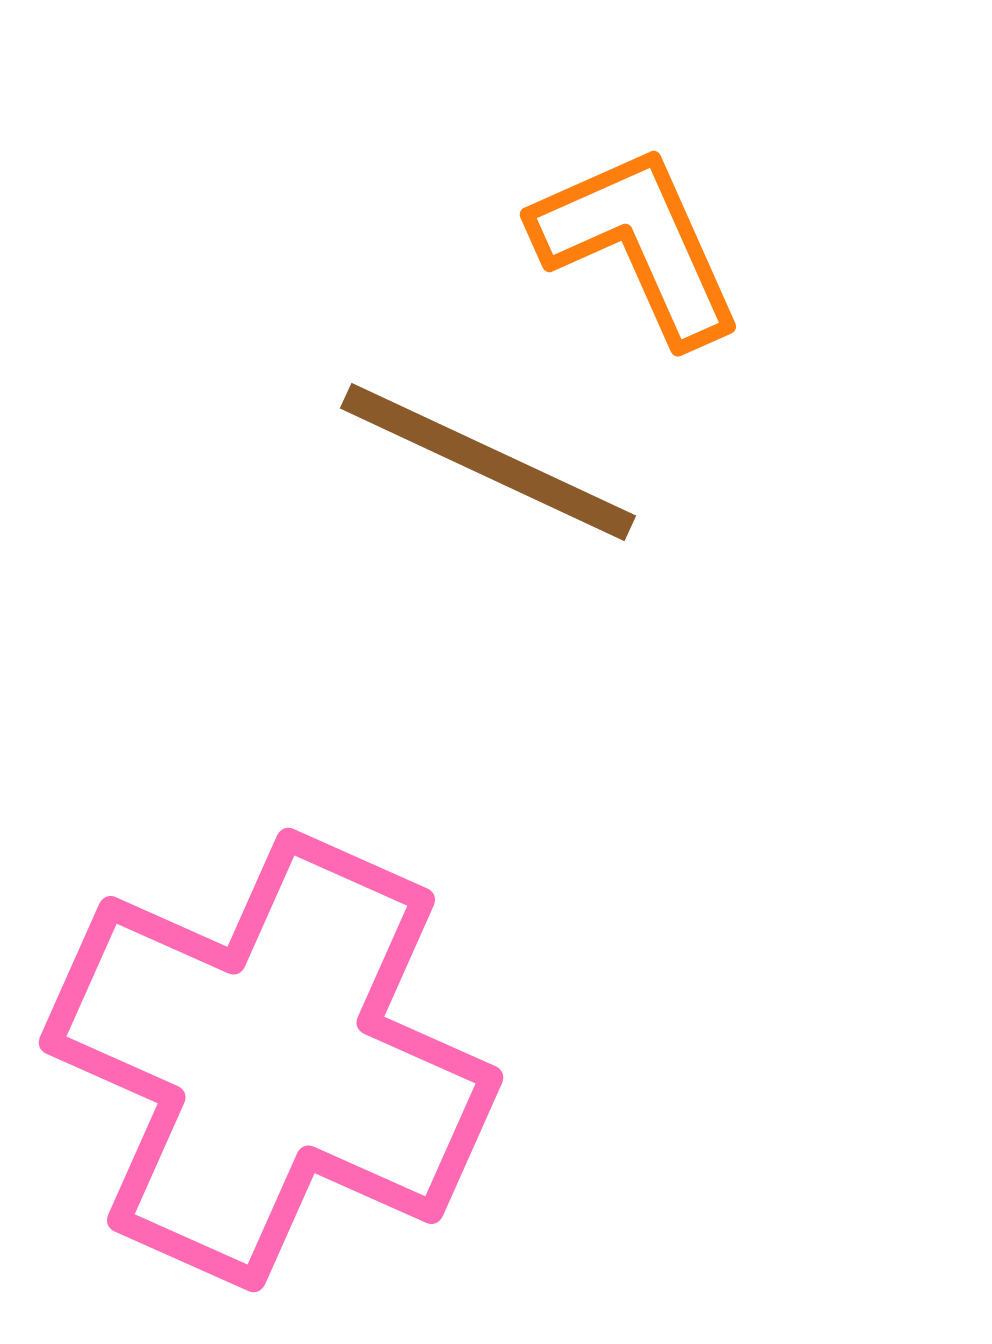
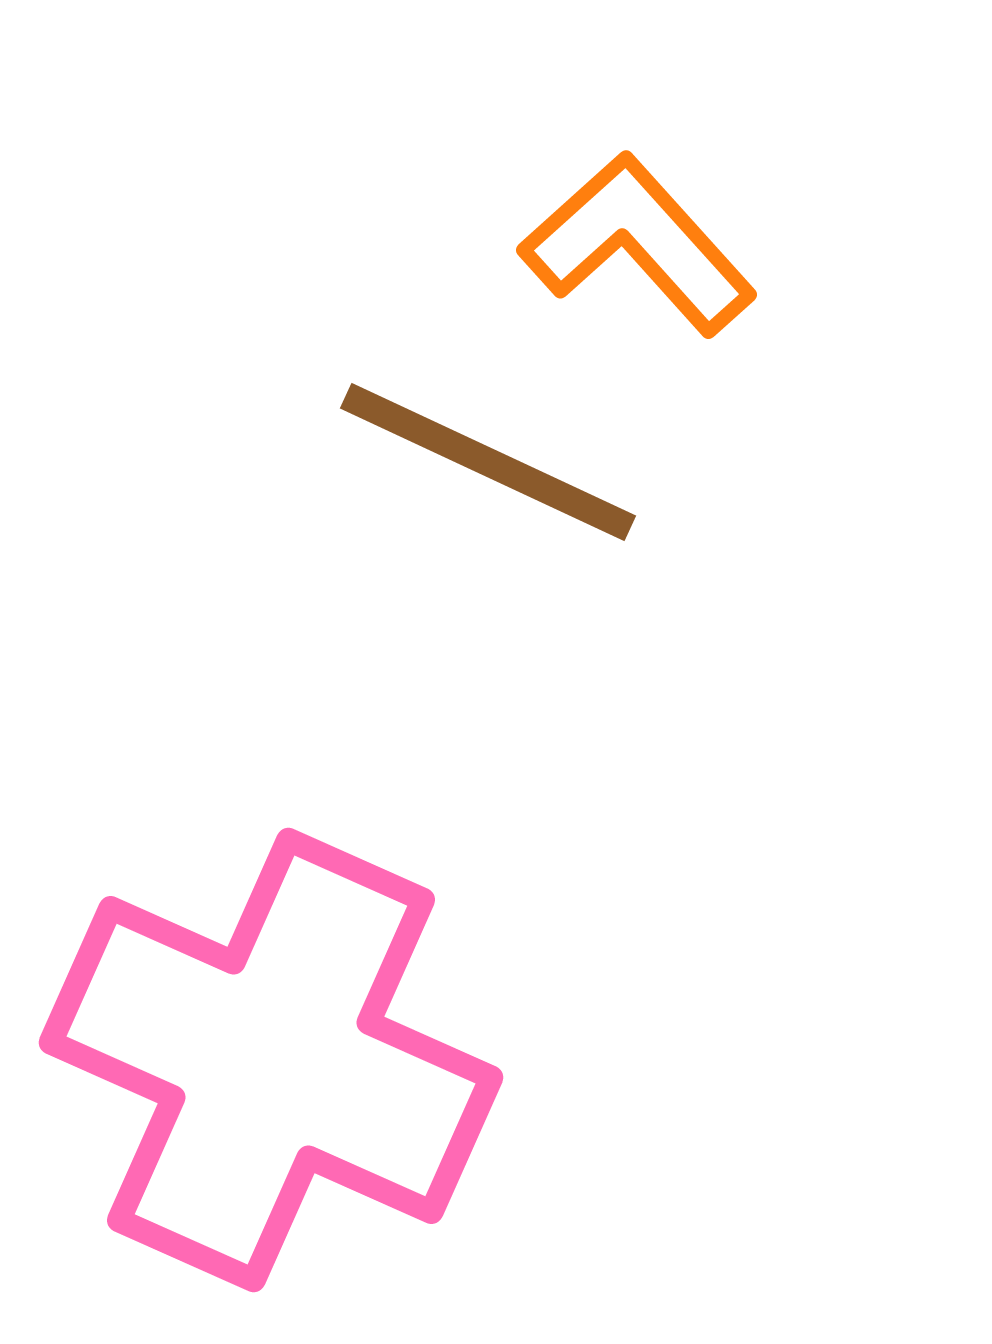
orange L-shape: rotated 18 degrees counterclockwise
